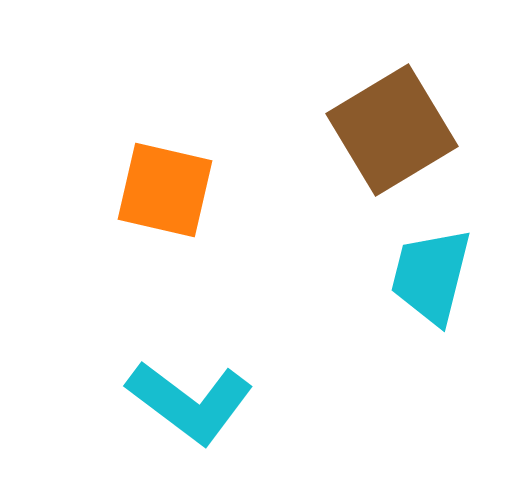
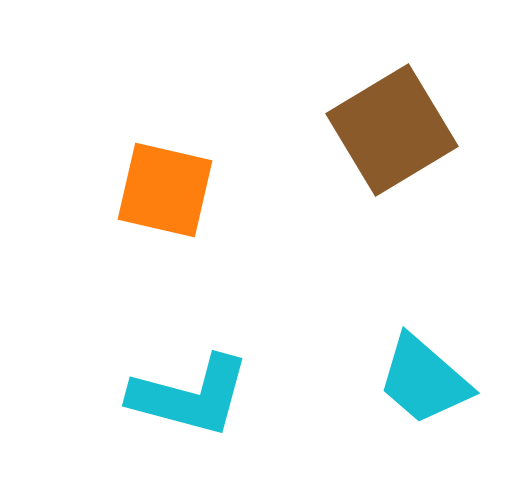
cyan trapezoid: moved 7 px left, 104 px down; rotated 63 degrees counterclockwise
cyan L-shape: moved 6 px up; rotated 22 degrees counterclockwise
